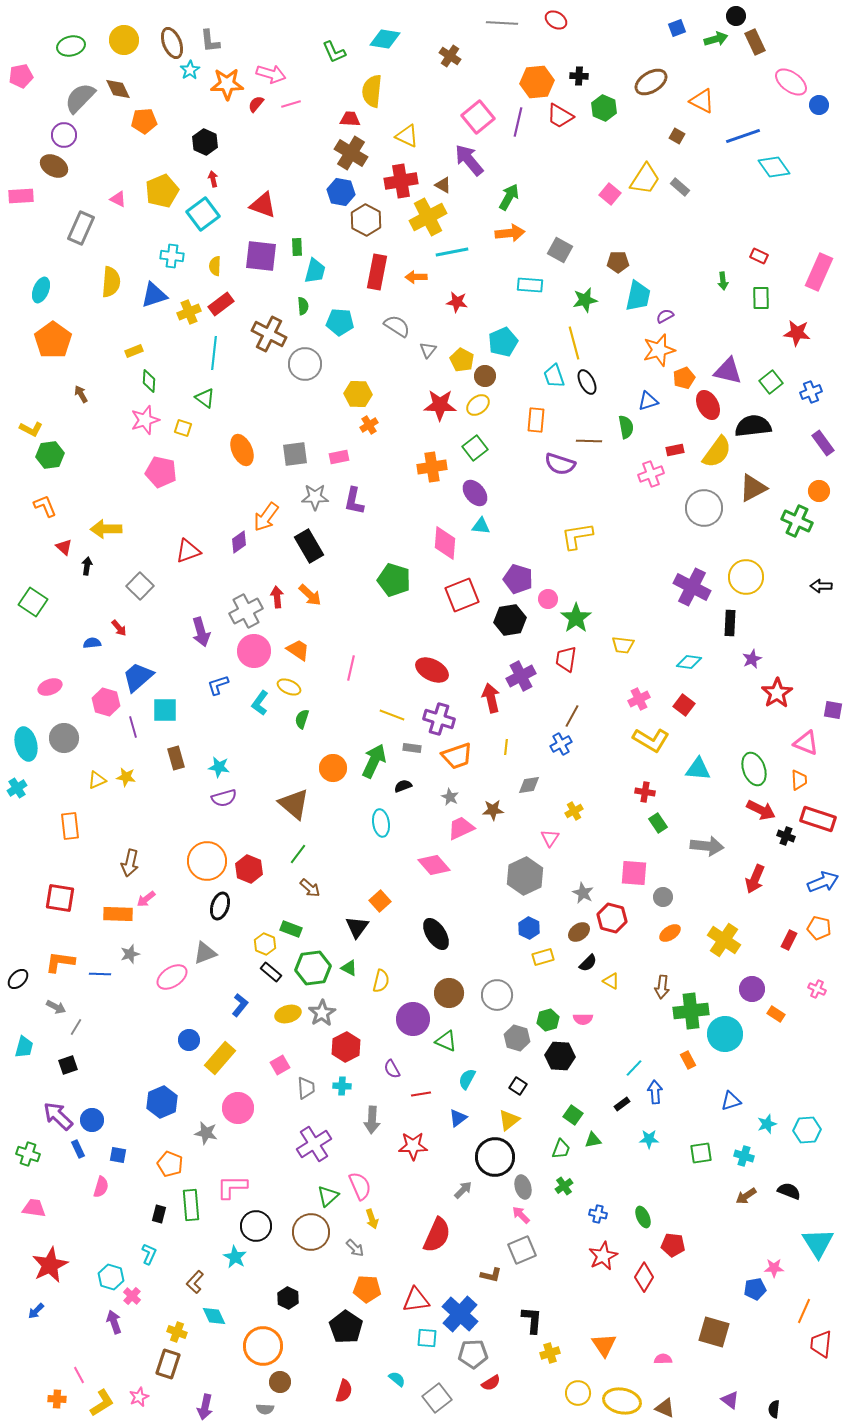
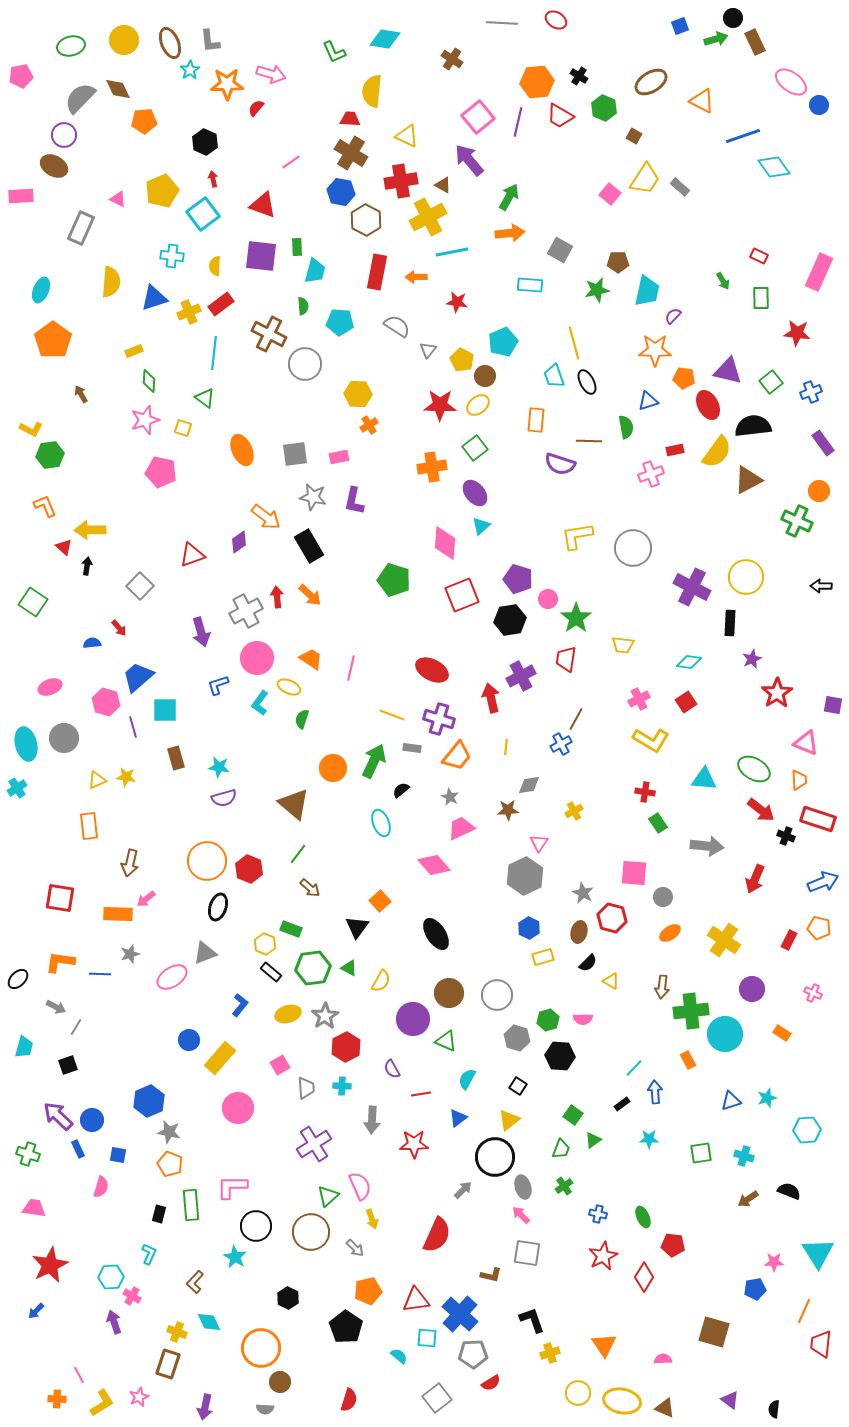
black circle at (736, 16): moved 3 px left, 2 px down
blue square at (677, 28): moved 3 px right, 2 px up
brown ellipse at (172, 43): moved 2 px left
brown cross at (450, 56): moved 2 px right, 3 px down
black cross at (579, 76): rotated 30 degrees clockwise
red semicircle at (256, 104): moved 4 px down
pink line at (291, 104): moved 58 px down; rotated 18 degrees counterclockwise
brown square at (677, 136): moved 43 px left
green arrow at (723, 281): rotated 24 degrees counterclockwise
blue triangle at (154, 295): moved 3 px down
cyan trapezoid at (638, 296): moved 9 px right, 5 px up
green star at (585, 300): moved 12 px right, 10 px up
purple semicircle at (665, 316): moved 8 px right; rotated 18 degrees counterclockwise
orange star at (659, 350): moved 4 px left; rotated 16 degrees clockwise
orange pentagon at (684, 378): rotated 30 degrees clockwise
brown triangle at (753, 488): moved 5 px left, 8 px up
gray star at (315, 497): moved 2 px left; rotated 12 degrees clockwise
gray circle at (704, 508): moved 71 px left, 40 px down
orange arrow at (266, 517): rotated 88 degrees counterclockwise
cyan triangle at (481, 526): rotated 48 degrees counterclockwise
yellow arrow at (106, 529): moved 16 px left, 1 px down
red triangle at (188, 551): moved 4 px right, 4 px down
orange trapezoid at (298, 650): moved 13 px right, 9 px down
pink circle at (254, 651): moved 3 px right, 7 px down
red square at (684, 705): moved 2 px right, 3 px up; rotated 20 degrees clockwise
purple square at (833, 710): moved 5 px up
brown line at (572, 716): moved 4 px right, 3 px down
orange trapezoid at (457, 756): rotated 32 degrees counterclockwise
cyan triangle at (698, 769): moved 6 px right, 10 px down
green ellipse at (754, 769): rotated 40 degrees counterclockwise
black semicircle at (403, 786): moved 2 px left, 4 px down; rotated 18 degrees counterclockwise
brown star at (493, 810): moved 15 px right
red arrow at (761, 810): rotated 12 degrees clockwise
cyan ellipse at (381, 823): rotated 12 degrees counterclockwise
orange rectangle at (70, 826): moved 19 px right
pink triangle at (550, 838): moved 11 px left, 5 px down
black ellipse at (220, 906): moved 2 px left, 1 px down
brown ellipse at (579, 932): rotated 40 degrees counterclockwise
yellow semicircle at (381, 981): rotated 15 degrees clockwise
pink cross at (817, 989): moved 4 px left, 4 px down
gray star at (322, 1013): moved 3 px right, 3 px down
orange rectangle at (776, 1014): moved 6 px right, 19 px down
blue hexagon at (162, 1102): moved 13 px left, 1 px up
cyan star at (767, 1124): moved 26 px up
gray star at (206, 1133): moved 37 px left, 1 px up
green triangle at (593, 1140): rotated 24 degrees counterclockwise
red star at (413, 1146): moved 1 px right, 2 px up
brown arrow at (746, 1196): moved 2 px right, 3 px down
cyan triangle at (818, 1243): moved 10 px down
gray square at (522, 1250): moved 5 px right, 3 px down; rotated 32 degrees clockwise
pink star at (774, 1268): moved 6 px up
cyan hexagon at (111, 1277): rotated 20 degrees counterclockwise
orange pentagon at (367, 1289): moved 1 px right, 2 px down; rotated 16 degrees counterclockwise
pink cross at (132, 1296): rotated 12 degrees counterclockwise
cyan diamond at (214, 1316): moved 5 px left, 6 px down
black L-shape at (532, 1320): rotated 24 degrees counterclockwise
orange circle at (263, 1346): moved 2 px left, 2 px down
cyan semicircle at (397, 1379): moved 2 px right, 23 px up
red semicircle at (344, 1391): moved 5 px right, 9 px down
